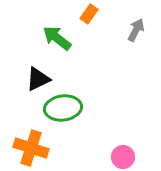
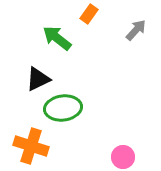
gray arrow: rotated 15 degrees clockwise
orange cross: moved 2 px up
